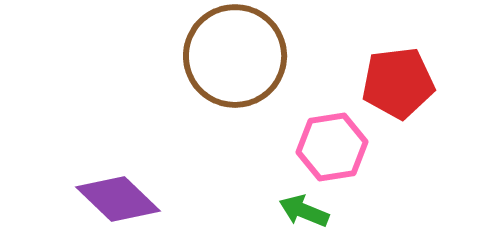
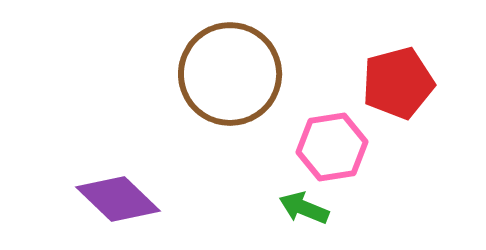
brown circle: moved 5 px left, 18 px down
red pentagon: rotated 8 degrees counterclockwise
green arrow: moved 3 px up
